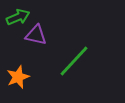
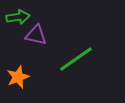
green arrow: rotated 15 degrees clockwise
green line: moved 2 px right, 2 px up; rotated 12 degrees clockwise
